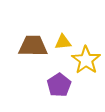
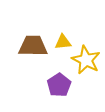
yellow star: rotated 8 degrees counterclockwise
